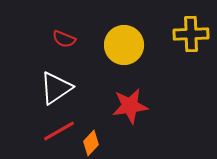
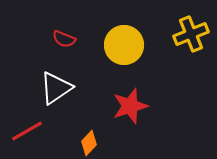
yellow cross: rotated 20 degrees counterclockwise
red star: rotated 9 degrees counterclockwise
red line: moved 32 px left
orange diamond: moved 2 px left
